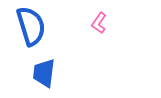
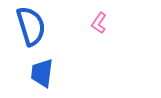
blue trapezoid: moved 2 px left
